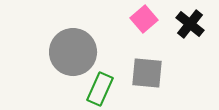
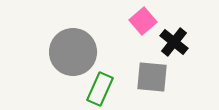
pink square: moved 1 px left, 2 px down
black cross: moved 16 px left, 18 px down
gray square: moved 5 px right, 4 px down
